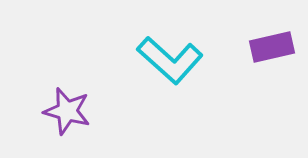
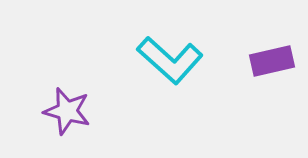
purple rectangle: moved 14 px down
